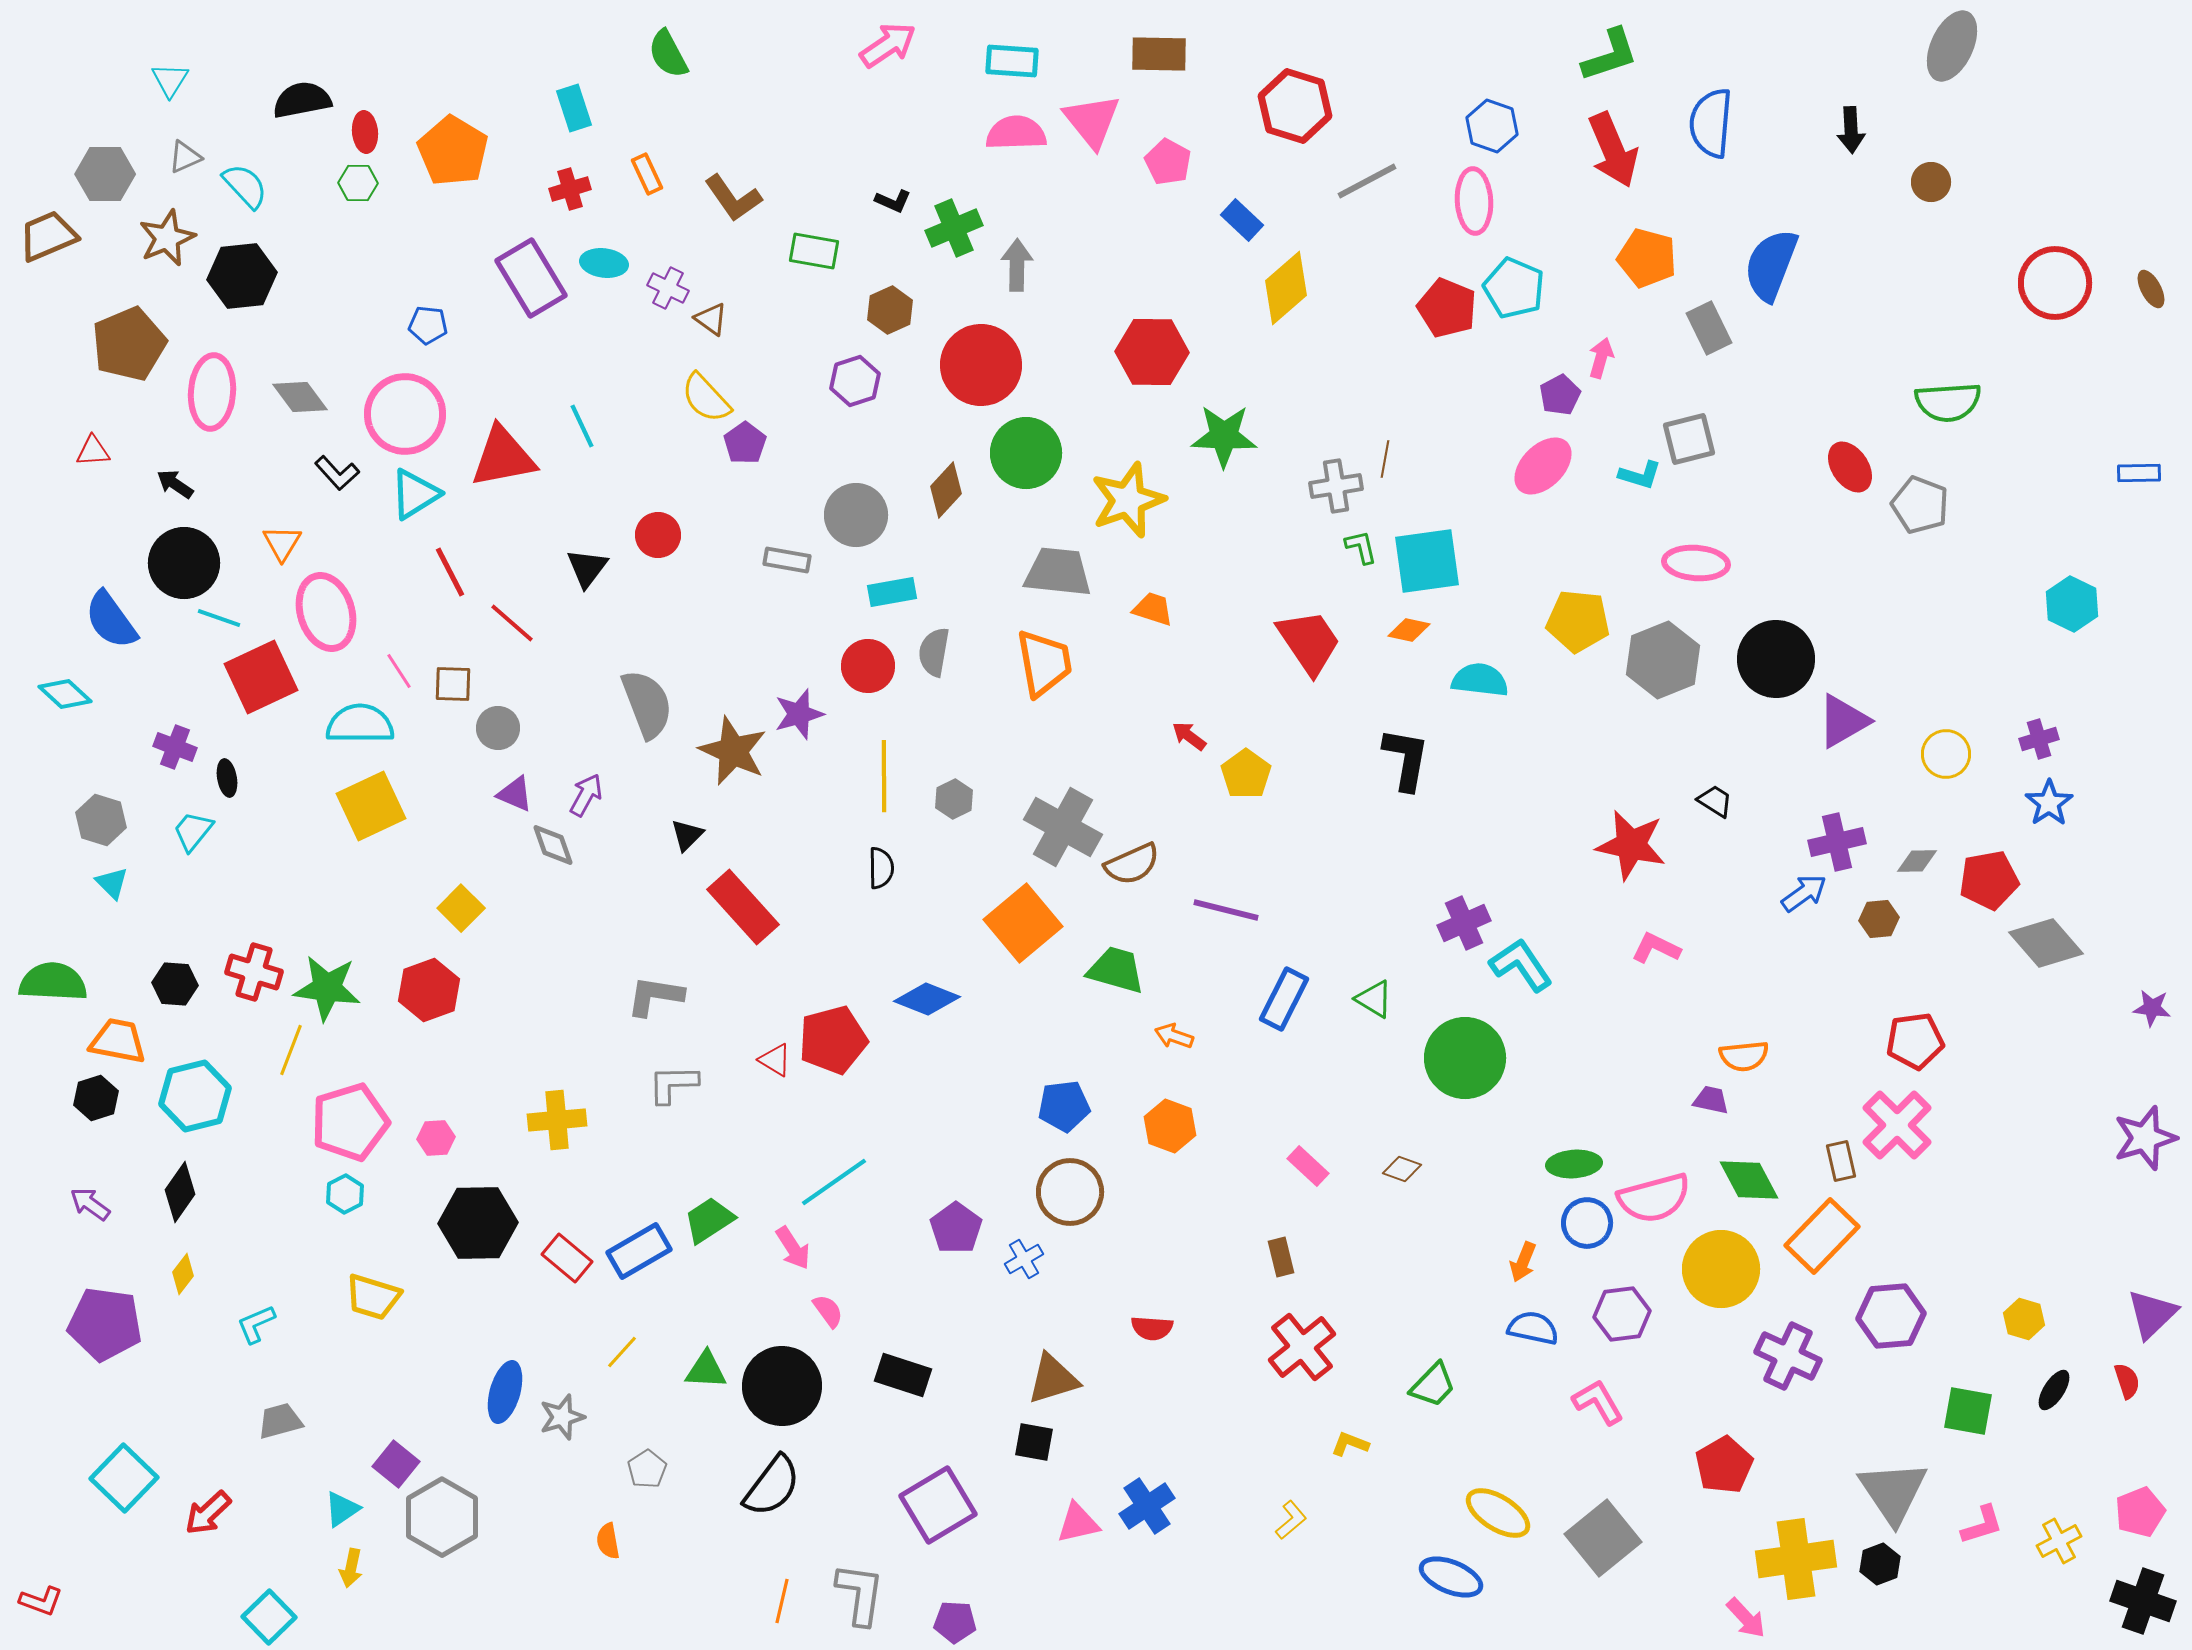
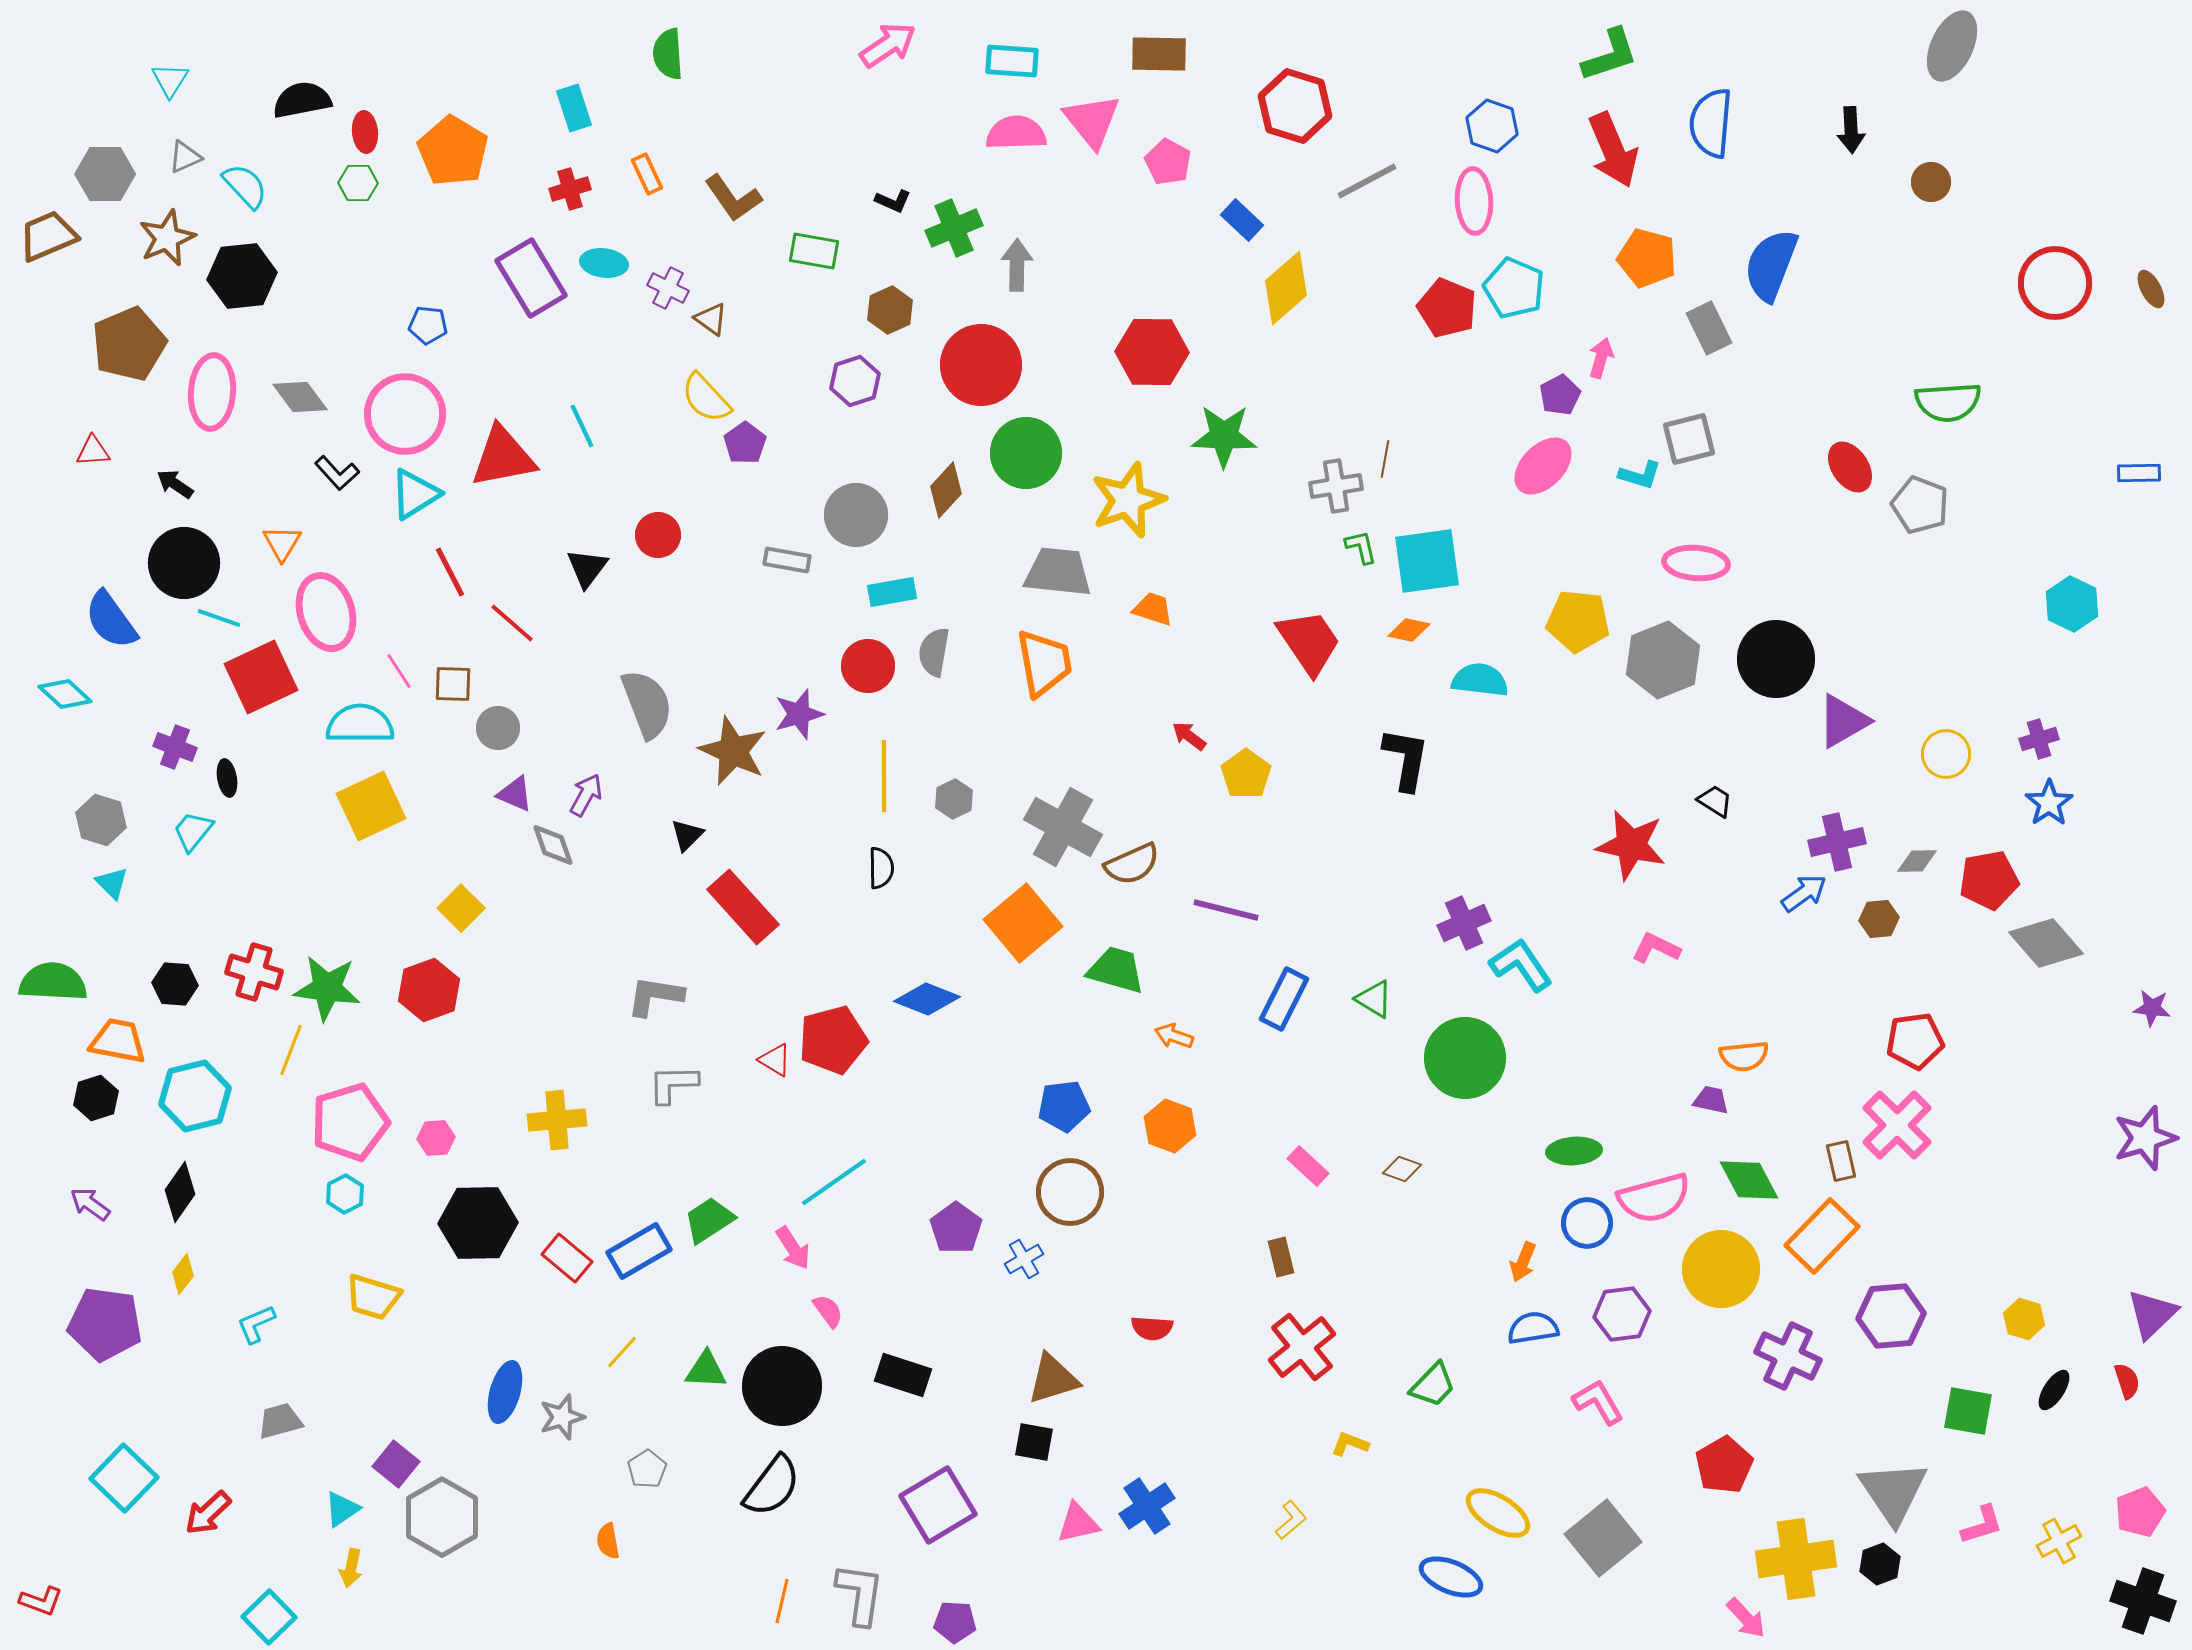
green semicircle at (668, 54): rotated 24 degrees clockwise
green ellipse at (1574, 1164): moved 13 px up
blue semicircle at (1533, 1328): rotated 21 degrees counterclockwise
